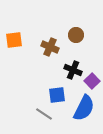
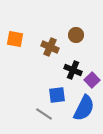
orange square: moved 1 px right, 1 px up; rotated 18 degrees clockwise
purple square: moved 1 px up
